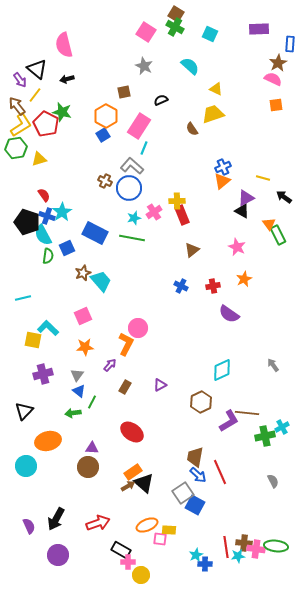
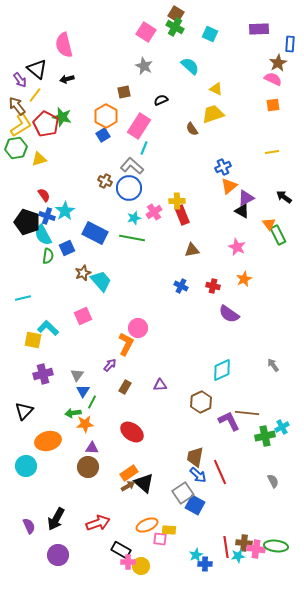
orange square at (276, 105): moved 3 px left
green star at (62, 112): moved 5 px down
yellow line at (263, 178): moved 9 px right, 26 px up; rotated 24 degrees counterclockwise
orange triangle at (222, 181): moved 7 px right, 5 px down
cyan star at (62, 212): moved 3 px right, 1 px up
brown triangle at (192, 250): rotated 28 degrees clockwise
red cross at (213, 286): rotated 24 degrees clockwise
orange star at (85, 347): moved 77 px down
purple triangle at (160, 385): rotated 24 degrees clockwise
blue triangle at (79, 391): moved 4 px right; rotated 24 degrees clockwise
purple L-shape at (229, 421): rotated 85 degrees counterclockwise
orange rectangle at (133, 472): moved 4 px left, 1 px down
yellow circle at (141, 575): moved 9 px up
